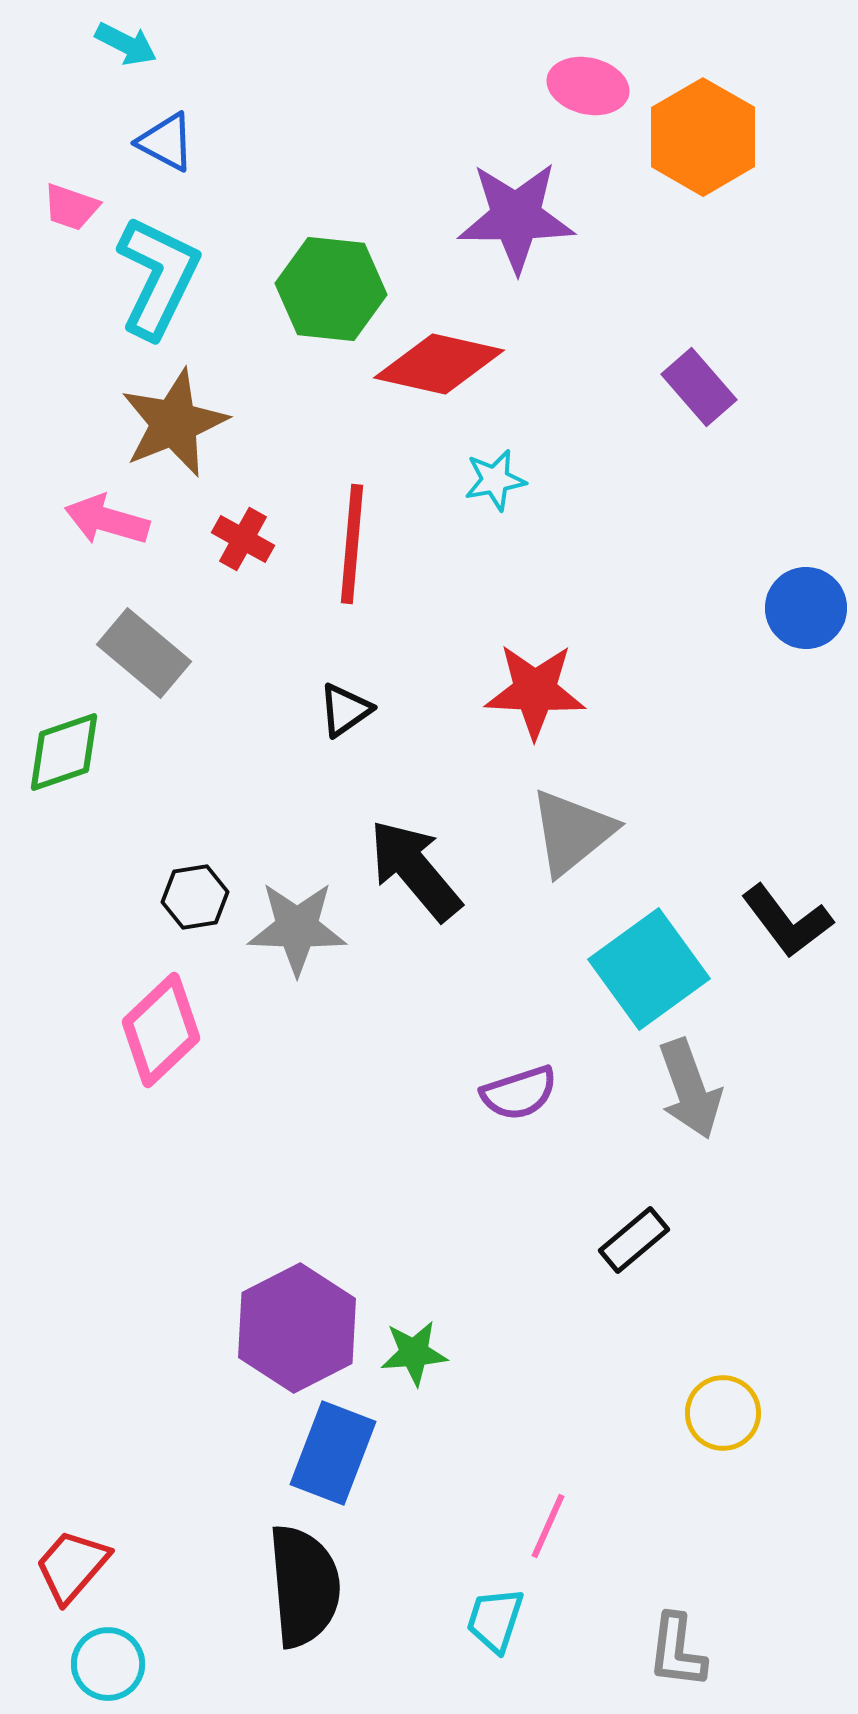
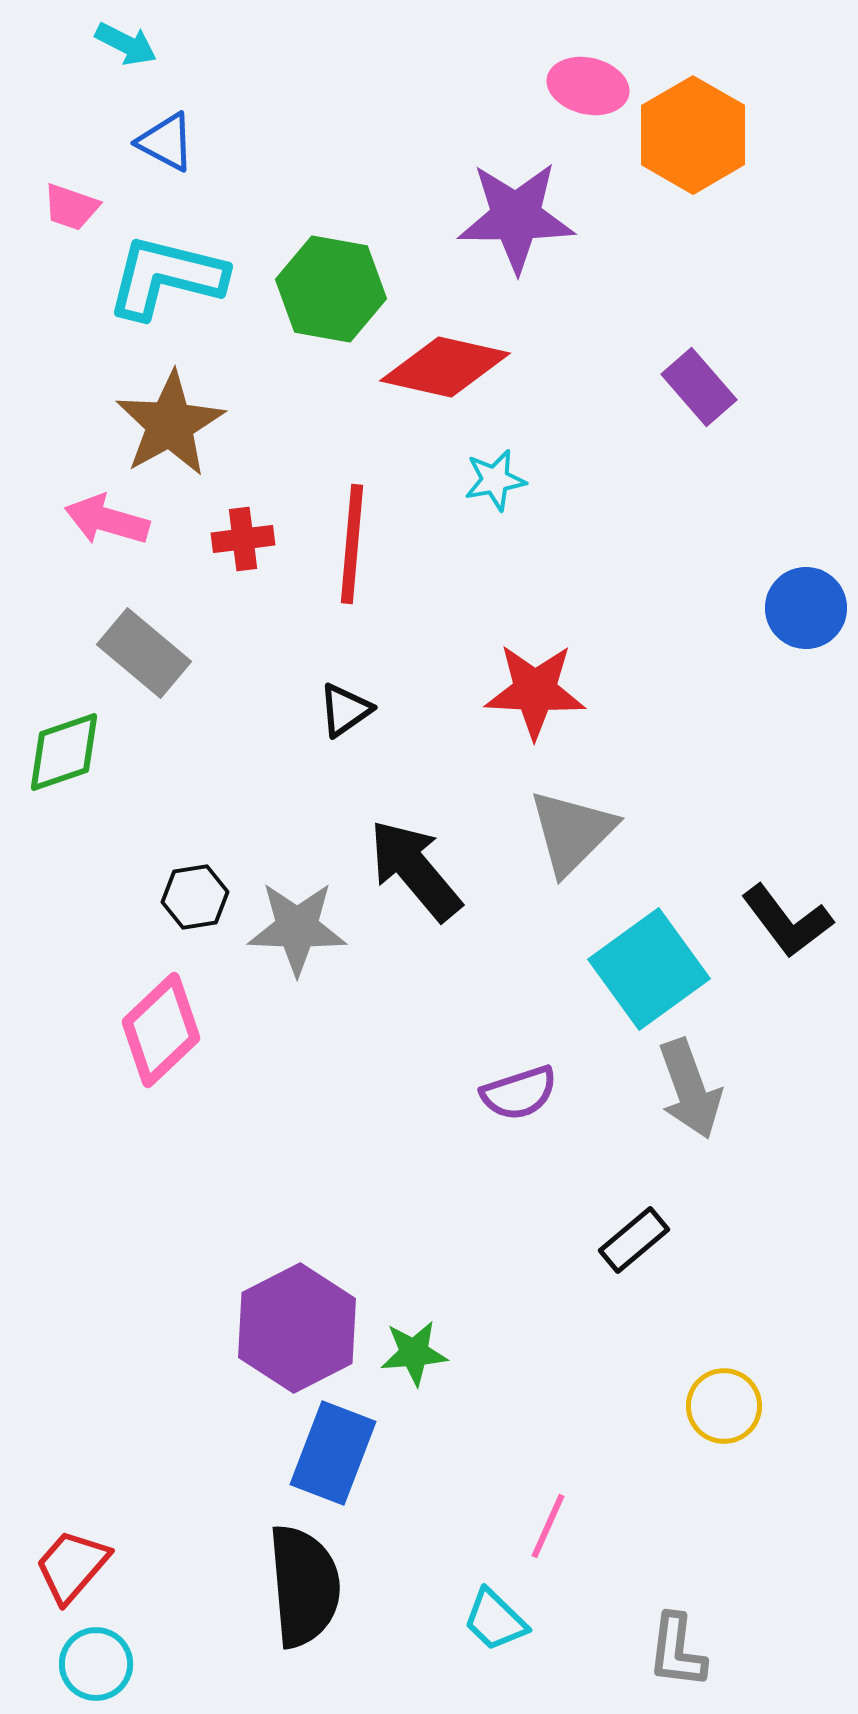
orange hexagon: moved 10 px left, 2 px up
cyan L-shape: moved 8 px right; rotated 102 degrees counterclockwise
green hexagon: rotated 4 degrees clockwise
red diamond: moved 6 px right, 3 px down
brown star: moved 4 px left, 1 px down; rotated 7 degrees counterclockwise
red cross: rotated 36 degrees counterclockwise
gray triangle: rotated 6 degrees counterclockwise
yellow circle: moved 1 px right, 7 px up
cyan trapezoid: rotated 64 degrees counterclockwise
cyan circle: moved 12 px left
